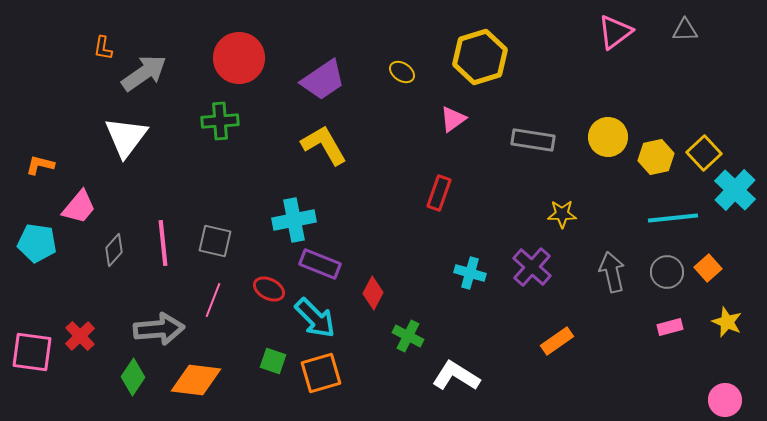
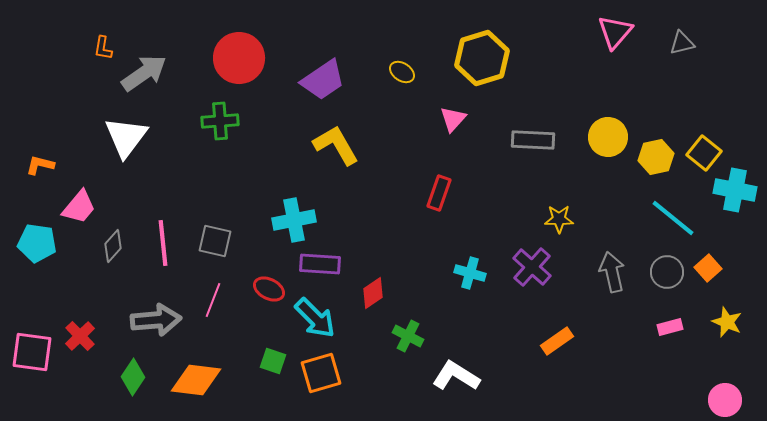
gray triangle at (685, 30): moved 3 px left, 13 px down; rotated 12 degrees counterclockwise
pink triangle at (615, 32): rotated 12 degrees counterclockwise
yellow hexagon at (480, 57): moved 2 px right, 1 px down
pink triangle at (453, 119): rotated 12 degrees counterclockwise
gray rectangle at (533, 140): rotated 6 degrees counterclockwise
yellow L-shape at (324, 145): moved 12 px right
yellow square at (704, 153): rotated 8 degrees counterclockwise
cyan cross at (735, 190): rotated 33 degrees counterclockwise
yellow star at (562, 214): moved 3 px left, 5 px down
cyan line at (673, 218): rotated 45 degrees clockwise
gray diamond at (114, 250): moved 1 px left, 4 px up
purple rectangle at (320, 264): rotated 18 degrees counterclockwise
red diamond at (373, 293): rotated 28 degrees clockwise
gray arrow at (159, 329): moved 3 px left, 9 px up
